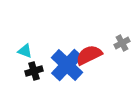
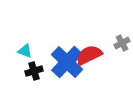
blue cross: moved 3 px up
